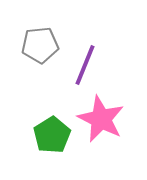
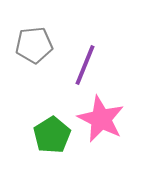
gray pentagon: moved 6 px left
